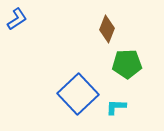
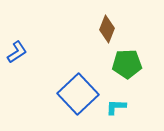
blue L-shape: moved 33 px down
